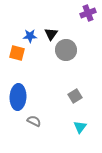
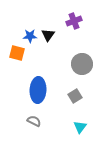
purple cross: moved 14 px left, 8 px down
black triangle: moved 3 px left, 1 px down
gray circle: moved 16 px right, 14 px down
blue ellipse: moved 20 px right, 7 px up
